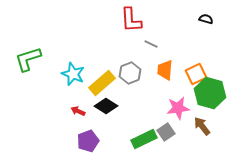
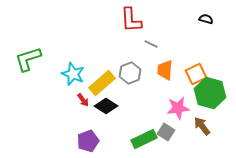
red arrow: moved 5 px right, 11 px up; rotated 152 degrees counterclockwise
gray square: rotated 24 degrees counterclockwise
